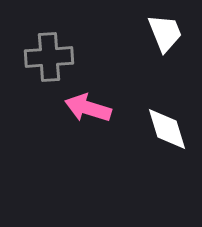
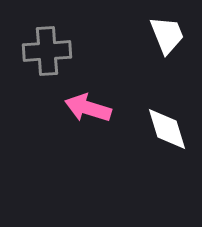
white trapezoid: moved 2 px right, 2 px down
gray cross: moved 2 px left, 6 px up
